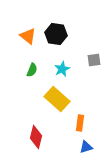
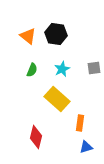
gray square: moved 8 px down
